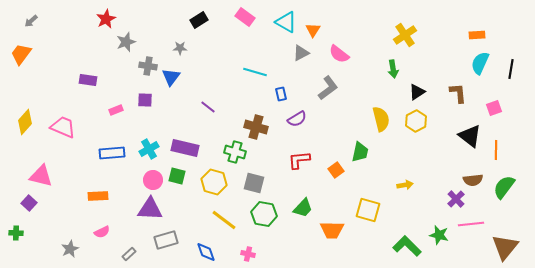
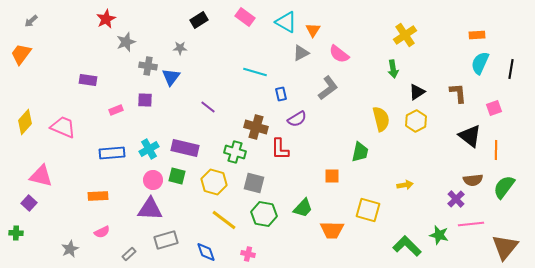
red L-shape at (299, 160): moved 19 px left, 11 px up; rotated 85 degrees counterclockwise
orange square at (336, 170): moved 4 px left, 6 px down; rotated 35 degrees clockwise
